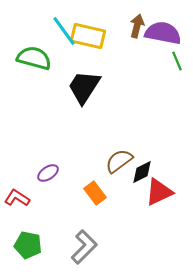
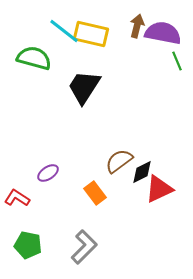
cyan line: rotated 16 degrees counterclockwise
yellow rectangle: moved 3 px right, 2 px up
red triangle: moved 3 px up
